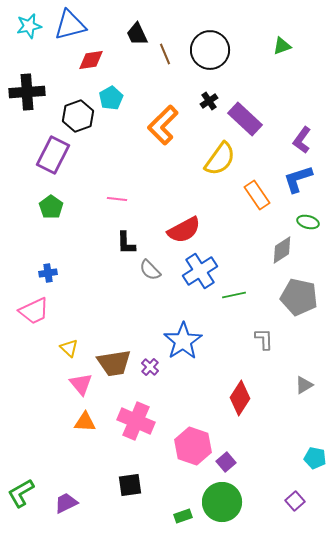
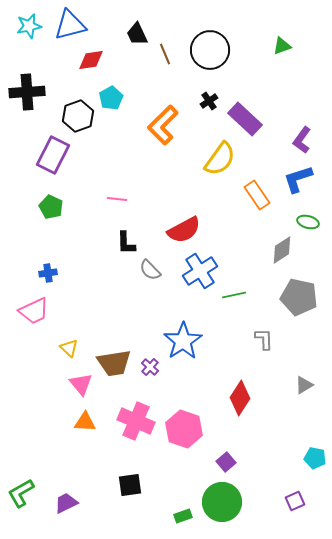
green pentagon at (51, 207): rotated 10 degrees counterclockwise
pink hexagon at (193, 446): moved 9 px left, 17 px up
purple square at (295, 501): rotated 18 degrees clockwise
